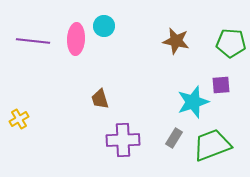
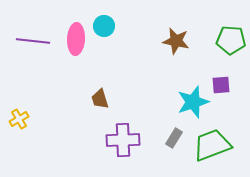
green pentagon: moved 3 px up
